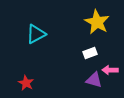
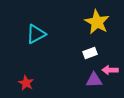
purple triangle: rotated 18 degrees counterclockwise
